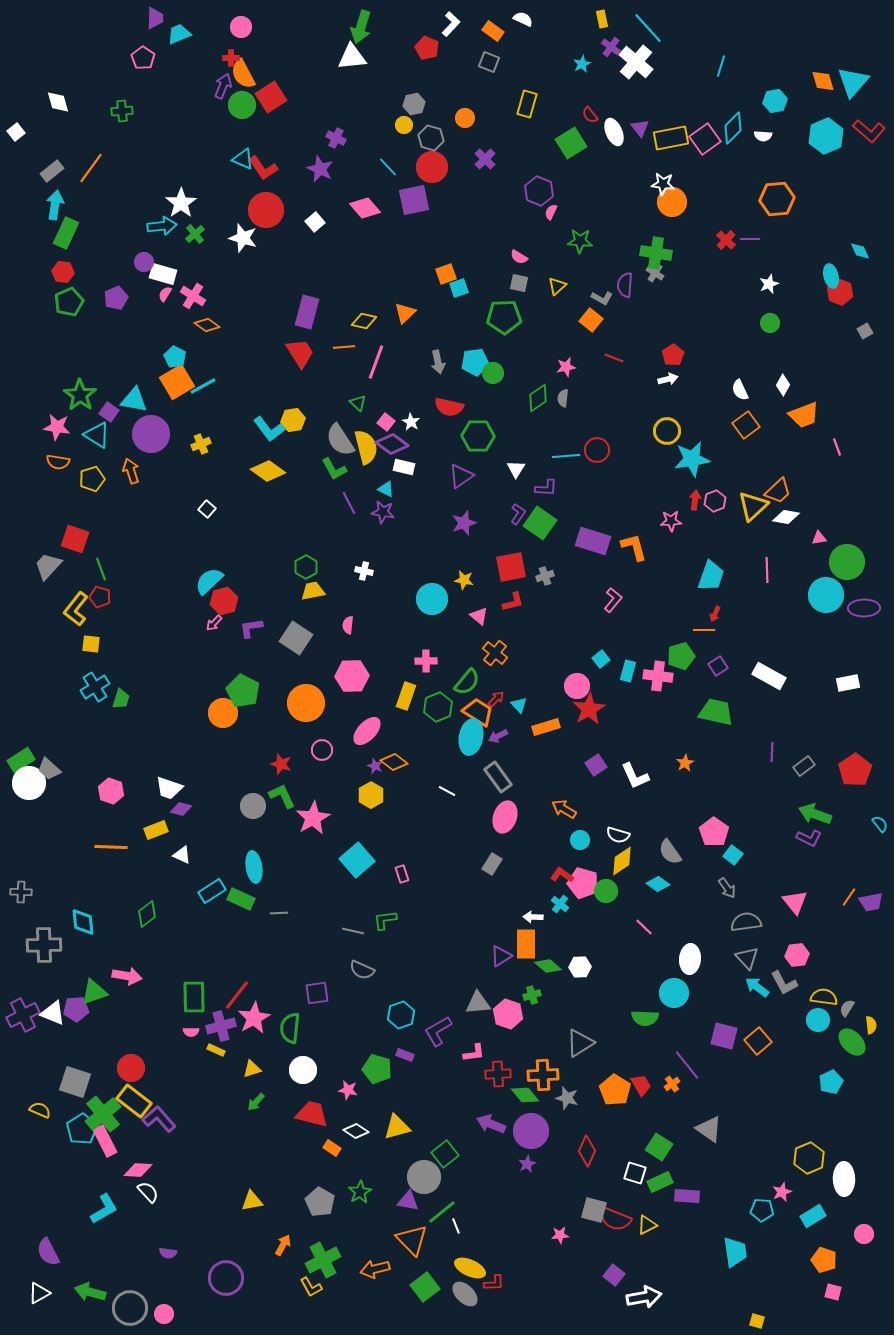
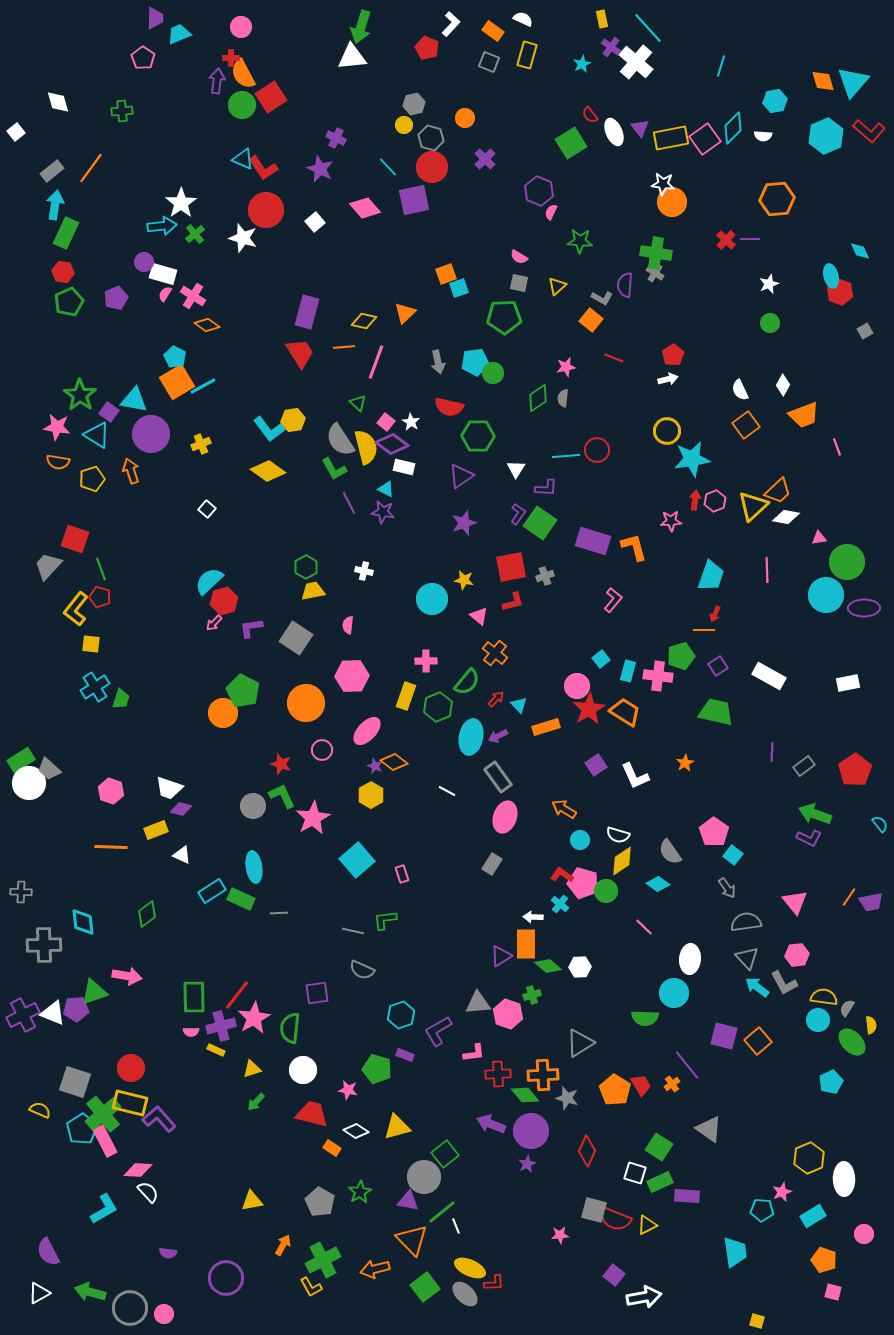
purple arrow at (223, 86): moved 6 px left, 5 px up; rotated 15 degrees counterclockwise
yellow rectangle at (527, 104): moved 49 px up
orange trapezoid at (478, 712): moved 147 px right
yellow rectangle at (134, 1101): moved 4 px left, 2 px down; rotated 24 degrees counterclockwise
